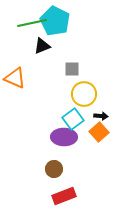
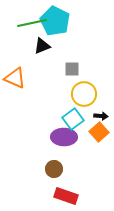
red rectangle: moved 2 px right; rotated 40 degrees clockwise
